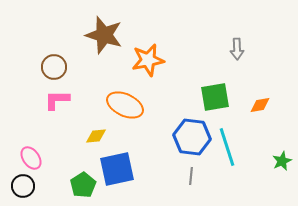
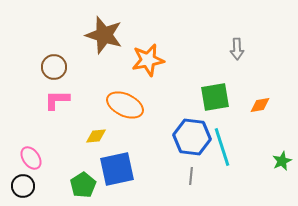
cyan line: moved 5 px left
